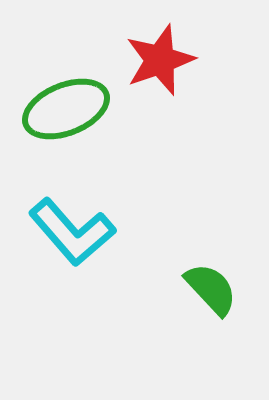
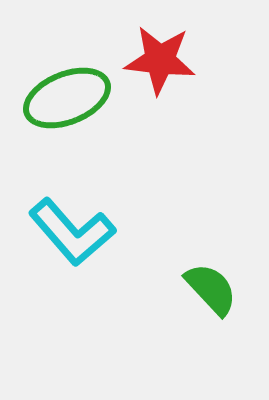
red star: rotated 26 degrees clockwise
green ellipse: moved 1 px right, 11 px up
